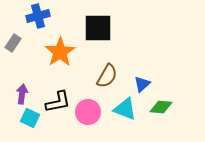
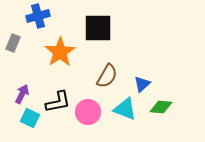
gray rectangle: rotated 12 degrees counterclockwise
purple arrow: rotated 18 degrees clockwise
